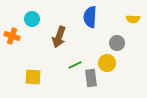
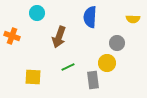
cyan circle: moved 5 px right, 6 px up
green line: moved 7 px left, 2 px down
gray rectangle: moved 2 px right, 2 px down
